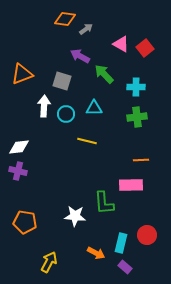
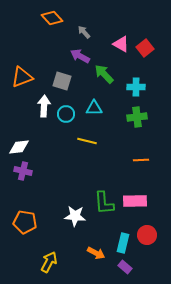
orange diamond: moved 13 px left, 1 px up; rotated 40 degrees clockwise
gray arrow: moved 2 px left, 3 px down; rotated 96 degrees counterclockwise
orange triangle: moved 3 px down
purple cross: moved 5 px right
pink rectangle: moved 4 px right, 16 px down
cyan rectangle: moved 2 px right
